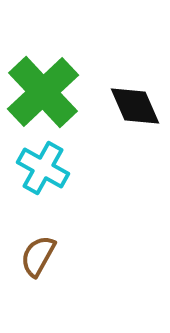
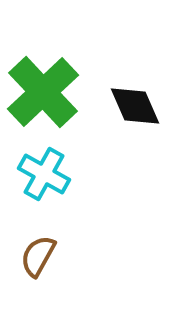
cyan cross: moved 1 px right, 6 px down
